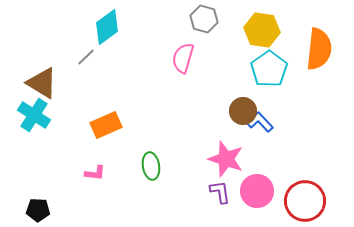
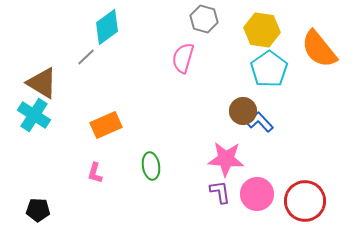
orange semicircle: rotated 135 degrees clockwise
pink star: rotated 15 degrees counterclockwise
pink L-shape: rotated 100 degrees clockwise
pink circle: moved 3 px down
